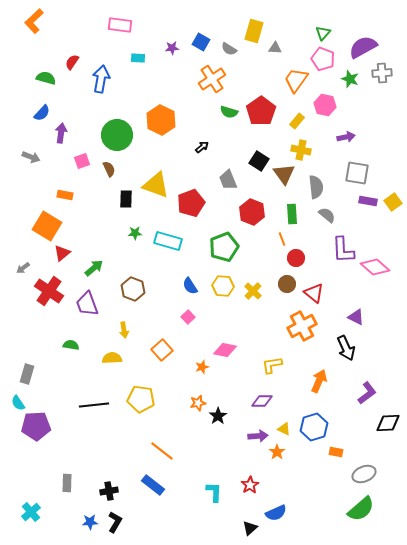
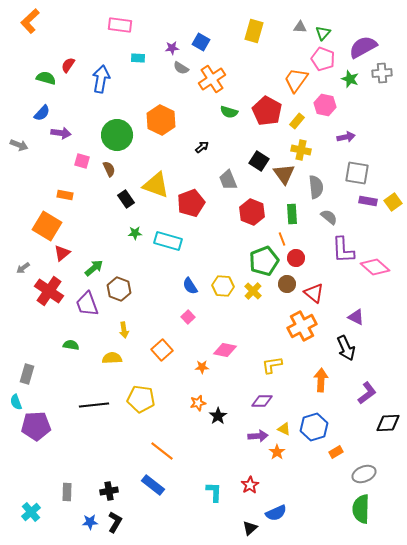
orange L-shape at (34, 21): moved 4 px left
gray triangle at (275, 48): moved 25 px right, 21 px up
gray semicircle at (229, 49): moved 48 px left, 19 px down
red semicircle at (72, 62): moved 4 px left, 3 px down
red pentagon at (261, 111): moved 6 px right; rotated 8 degrees counterclockwise
purple arrow at (61, 133): rotated 90 degrees clockwise
gray arrow at (31, 157): moved 12 px left, 12 px up
pink square at (82, 161): rotated 35 degrees clockwise
black rectangle at (126, 199): rotated 36 degrees counterclockwise
gray semicircle at (327, 215): moved 2 px right, 2 px down
green pentagon at (224, 247): moved 40 px right, 14 px down
brown hexagon at (133, 289): moved 14 px left
orange star at (202, 367): rotated 16 degrees clockwise
orange arrow at (319, 381): moved 2 px right, 1 px up; rotated 20 degrees counterclockwise
cyan semicircle at (18, 403): moved 2 px left, 1 px up; rotated 14 degrees clockwise
orange rectangle at (336, 452): rotated 40 degrees counterclockwise
gray rectangle at (67, 483): moved 9 px down
green semicircle at (361, 509): rotated 132 degrees clockwise
